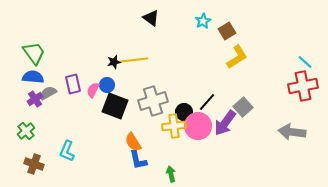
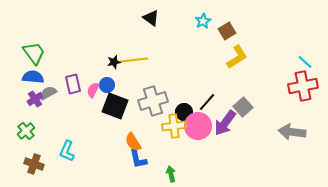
blue L-shape: moved 1 px up
